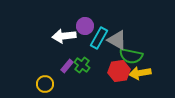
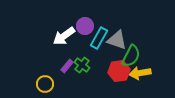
white arrow: rotated 30 degrees counterclockwise
gray triangle: rotated 10 degrees counterclockwise
green semicircle: rotated 75 degrees counterclockwise
